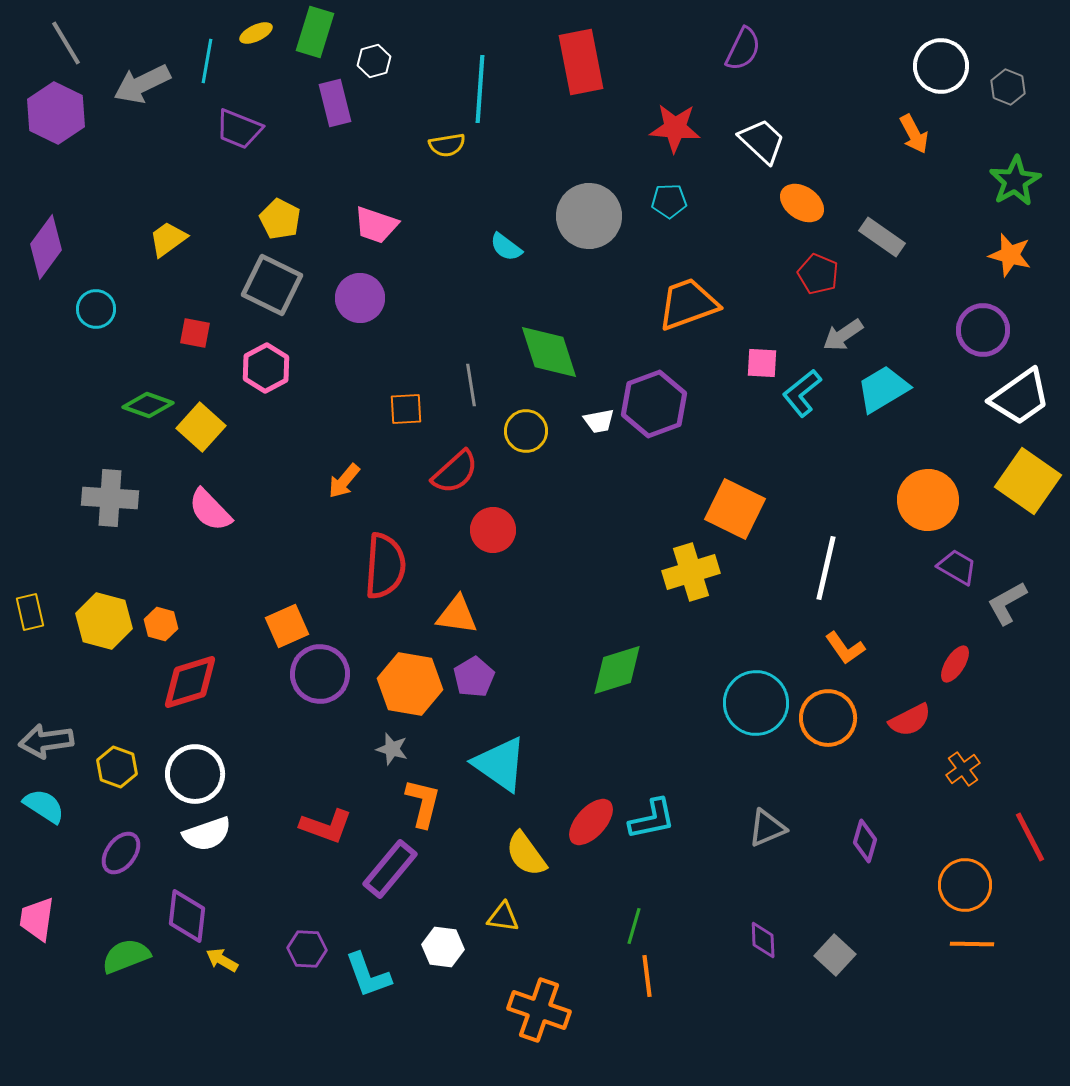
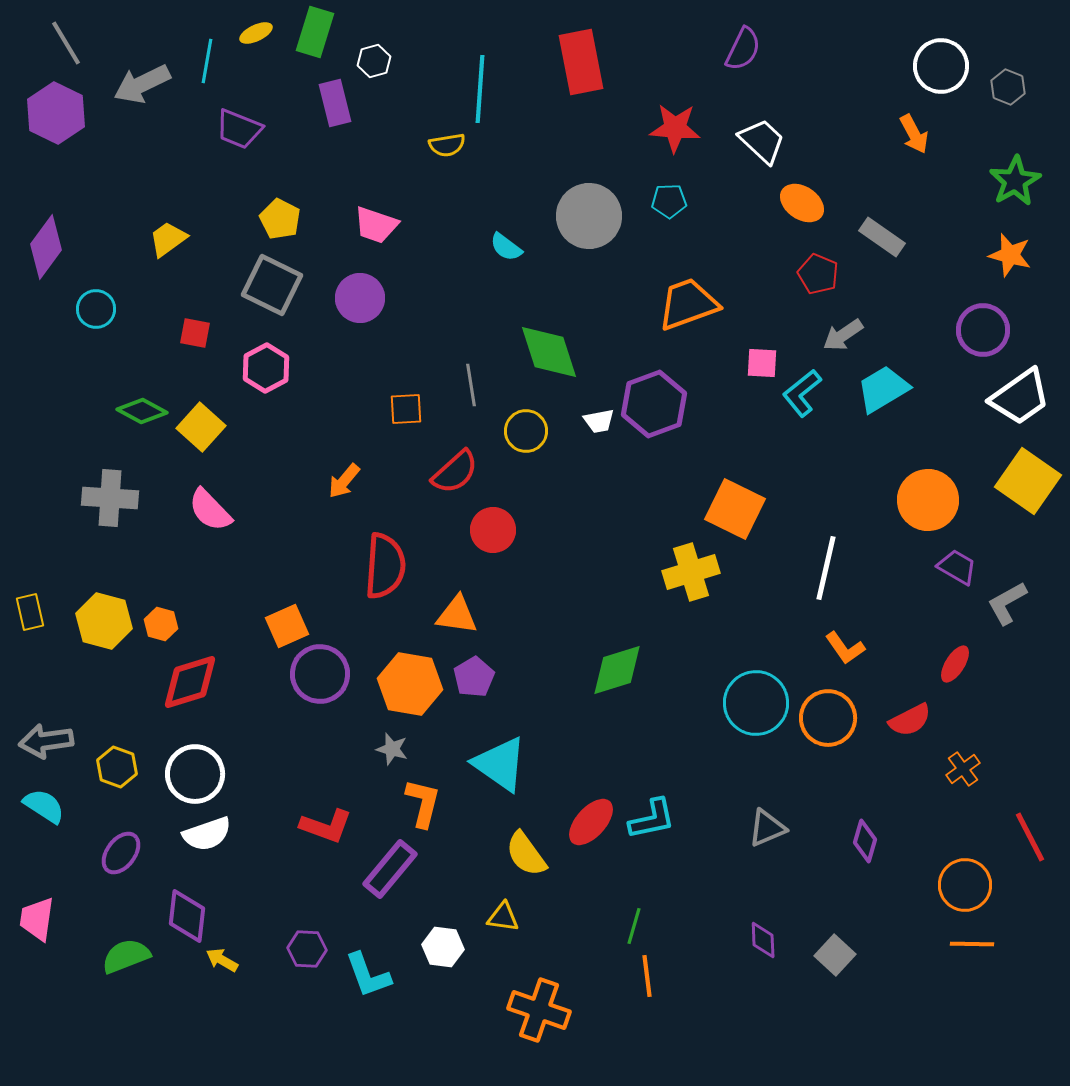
green diamond at (148, 405): moved 6 px left, 6 px down; rotated 9 degrees clockwise
